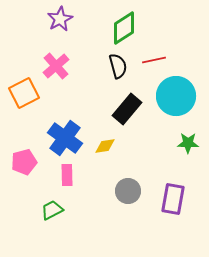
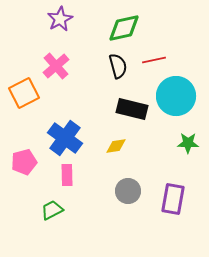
green diamond: rotated 20 degrees clockwise
black rectangle: moved 5 px right; rotated 64 degrees clockwise
yellow diamond: moved 11 px right
